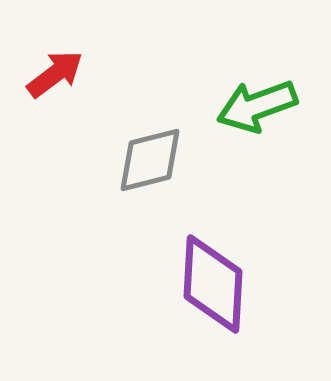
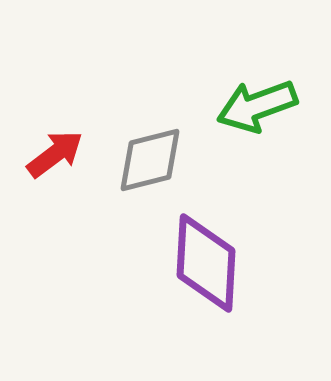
red arrow: moved 80 px down
purple diamond: moved 7 px left, 21 px up
